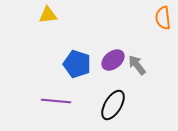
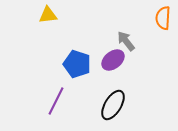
orange semicircle: rotated 10 degrees clockwise
gray arrow: moved 11 px left, 24 px up
purple line: rotated 68 degrees counterclockwise
